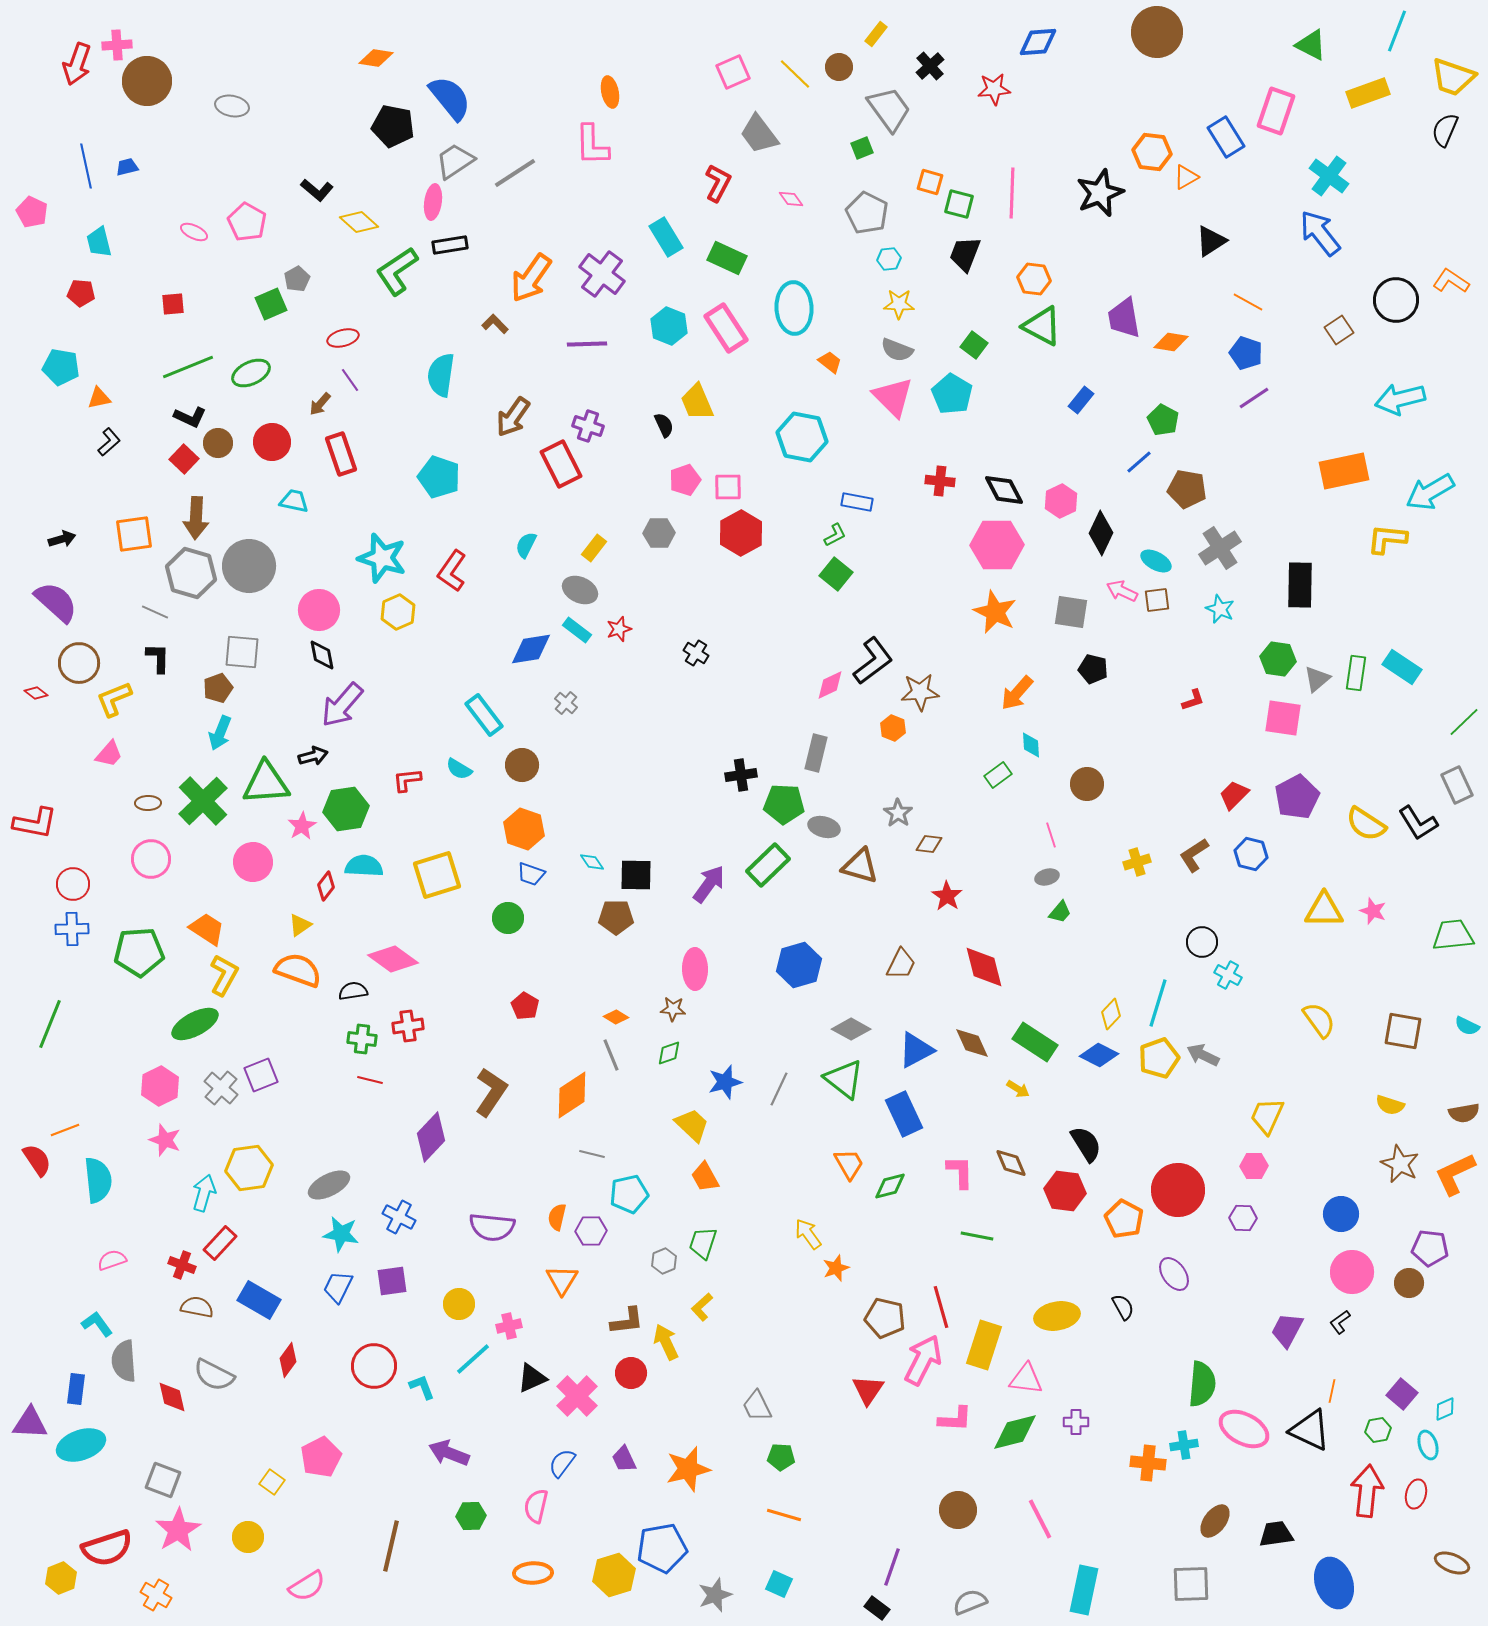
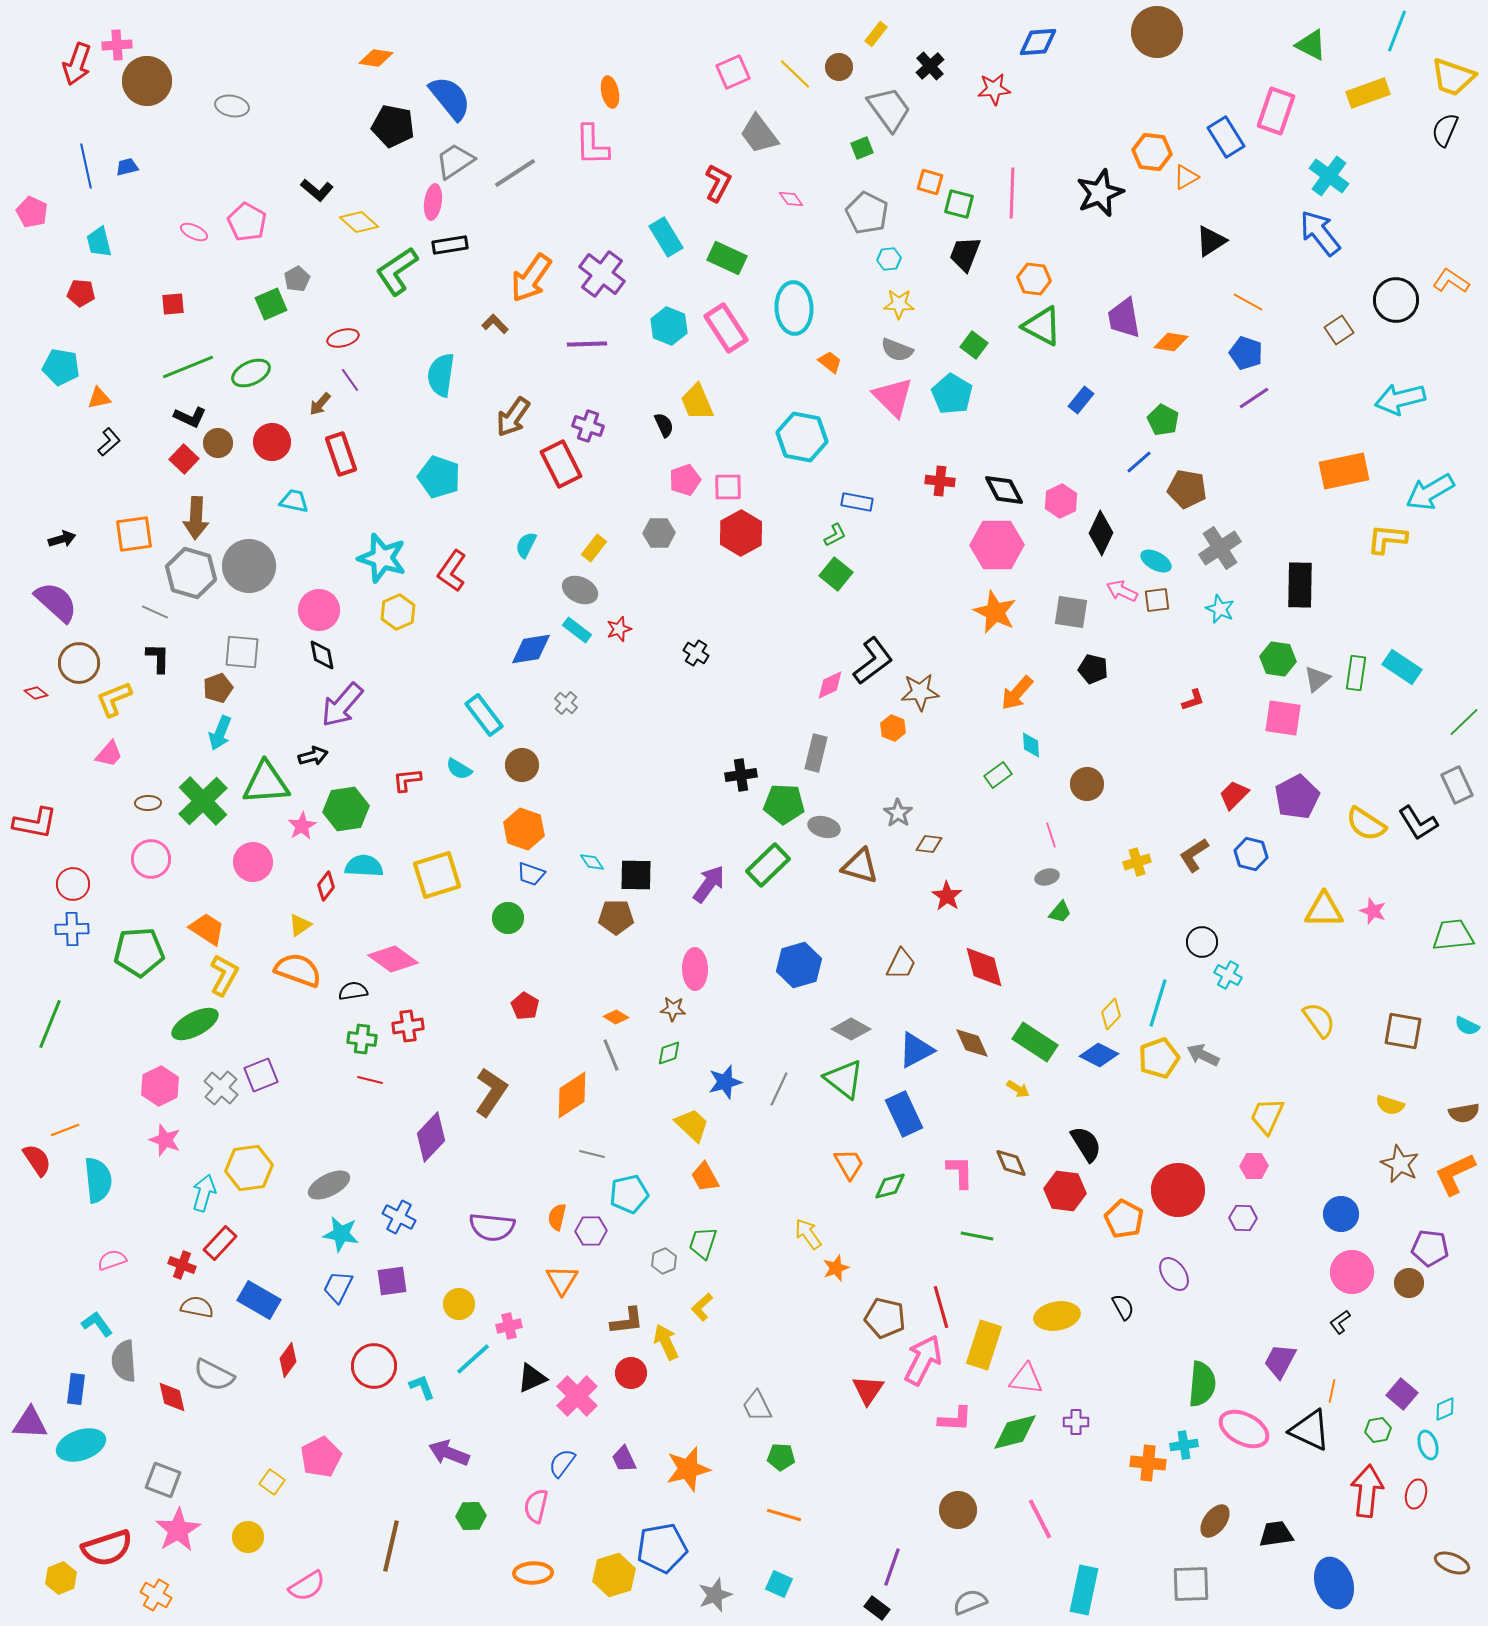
purple trapezoid at (1287, 1330): moved 7 px left, 31 px down
